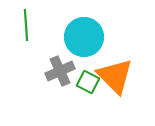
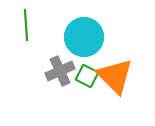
green square: moved 1 px left, 6 px up
